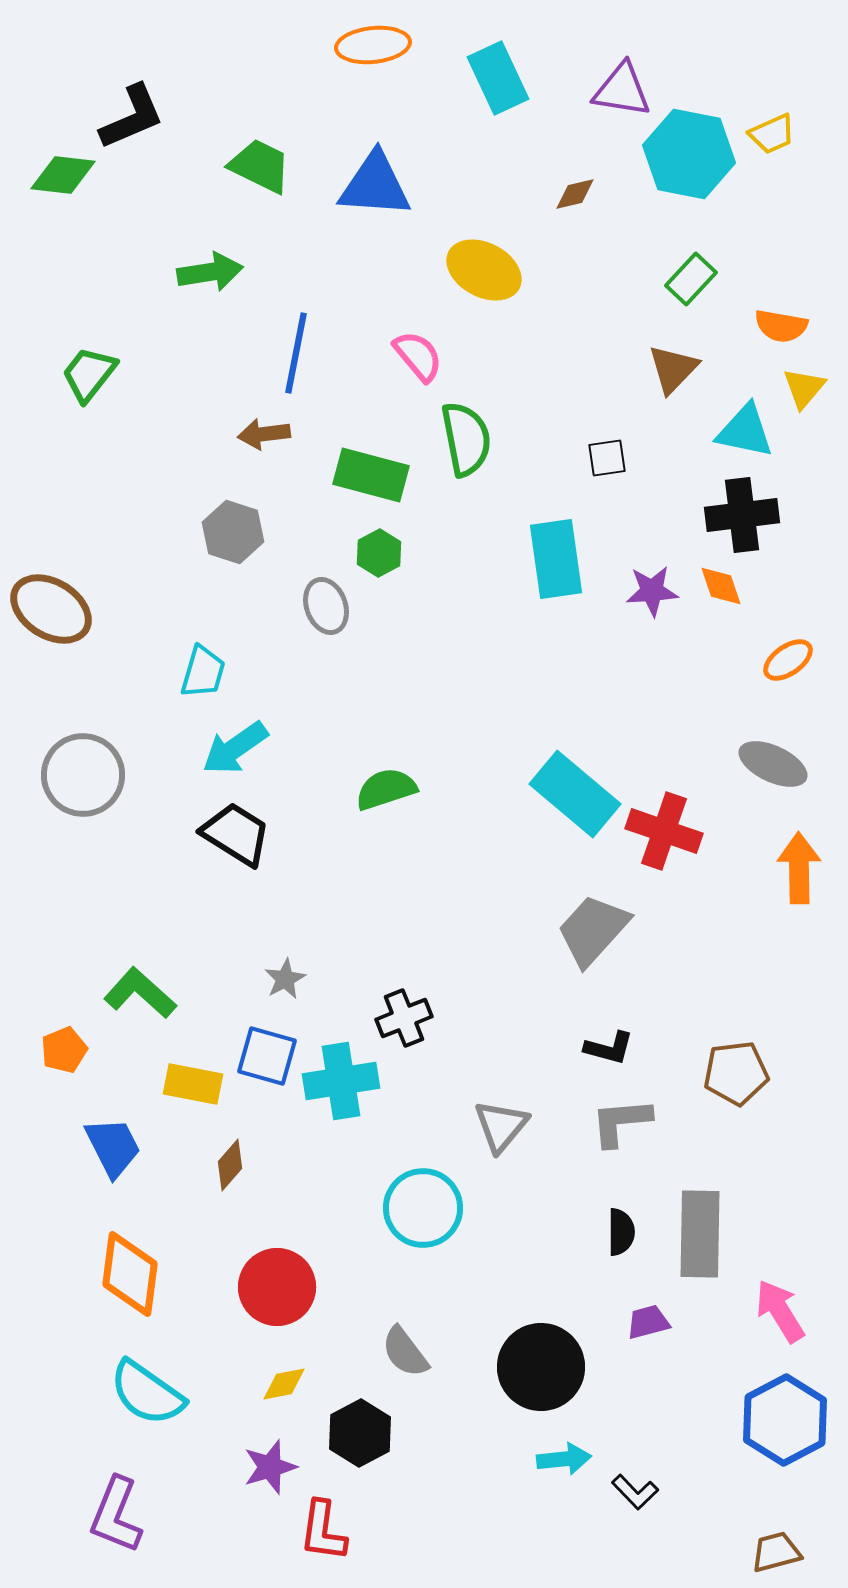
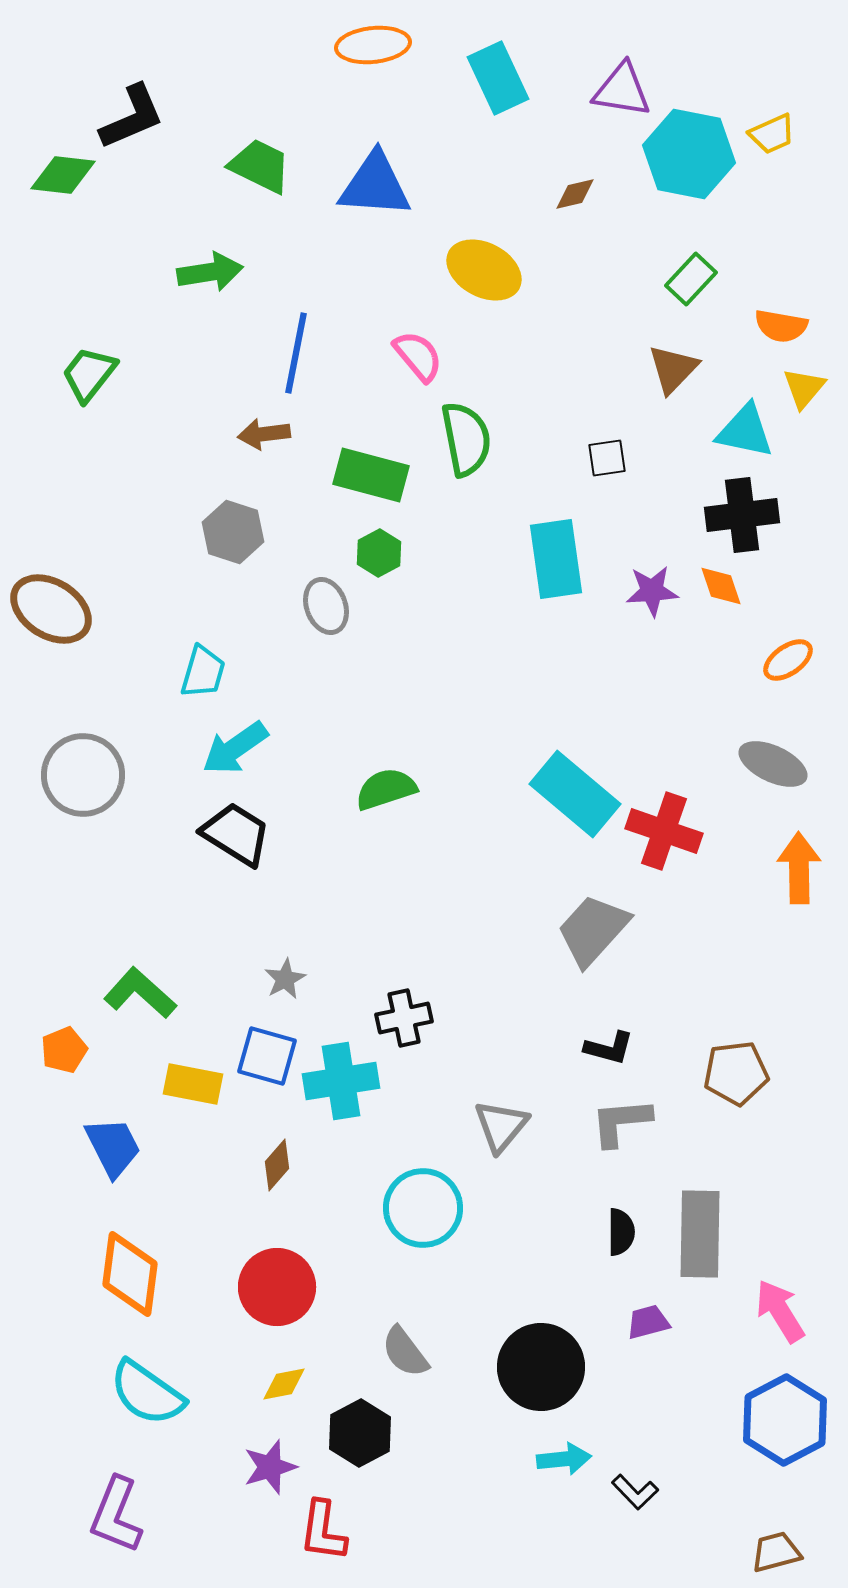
black cross at (404, 1018): rotated 10 degrees clockwise
brown diamond at (230, 1165): moved 47 px right
